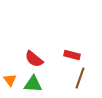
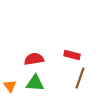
red semicircle: rotated 132 degrees clockwise
orange triangle: moved 6 px down
green triangle: moved 2 px right, 1 px up
